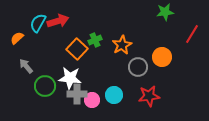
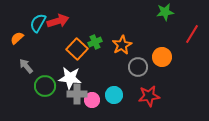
green cross: moved 2 px down
